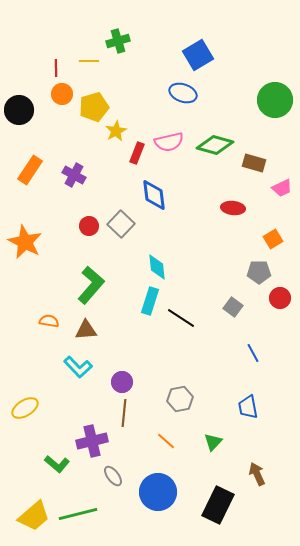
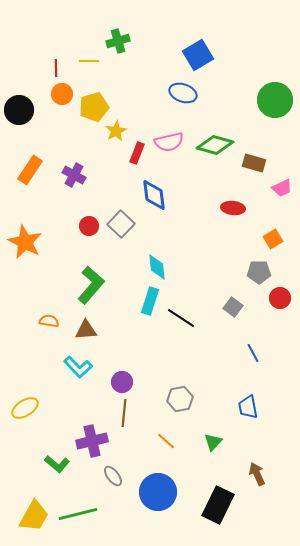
yellow trapezoid at (34, 516): rotated 20 degrees counterclockwise
